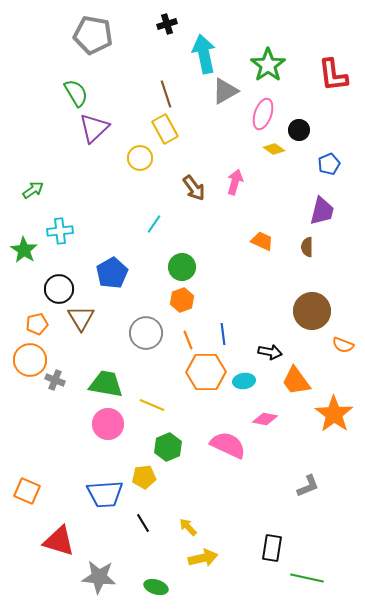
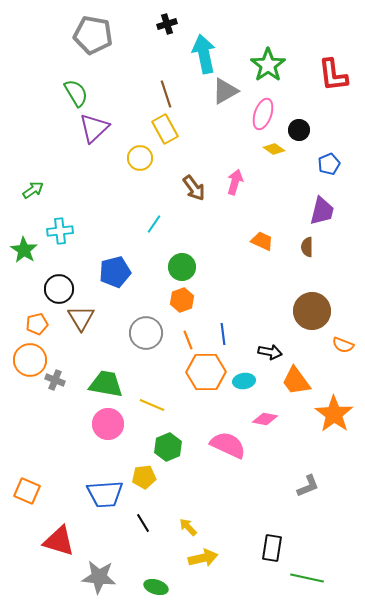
blue pentagon at (112, 273): moved 3 px right, 1 px up; rotated 16 degrees clockwise
